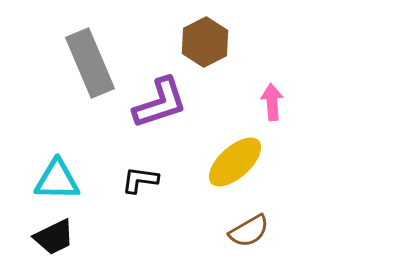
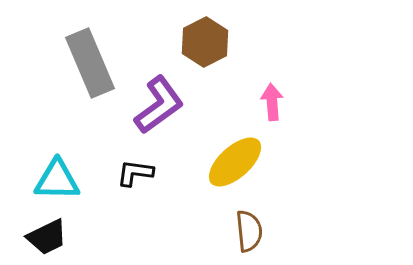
purple L-shape: moved 1 px left, 2 px down; rotated 18 degrees counterclockwise
black L-shape: moved 5 px left, 7 px up
brown semicircle: rotated 66 degrees counterclockwise
black trapezoid: moved 7 px left
